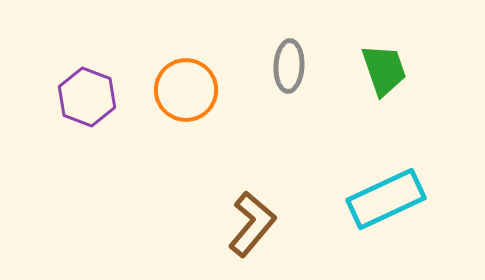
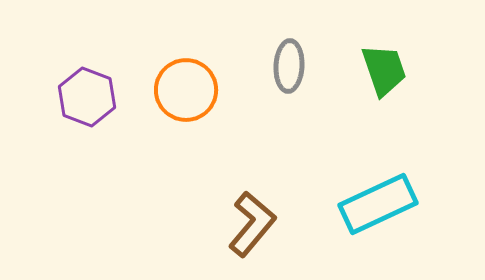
cyan rectangle: moved 8 px left, 5 px down
